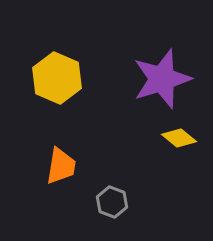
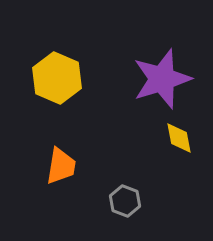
yellow diamond: rotated 40 degrees clockwise
gray hexagon: moved 13 px right, 1 px up
